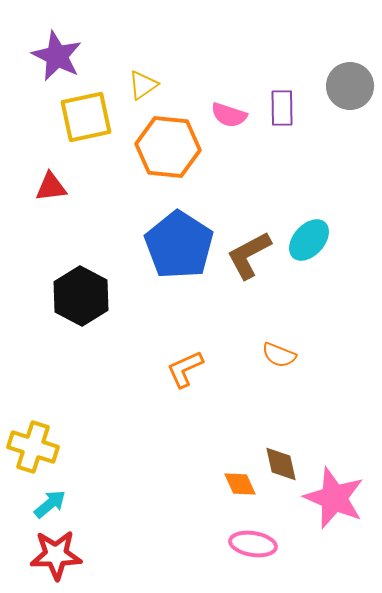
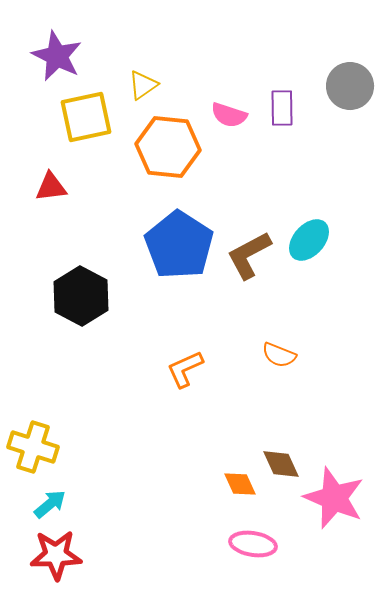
brown diamond: rotated 12 degrees counterclockwise
